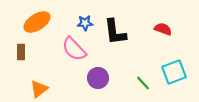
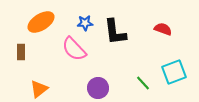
orange ellipse: moved 4 px right
purple circle: moved 10 px down
